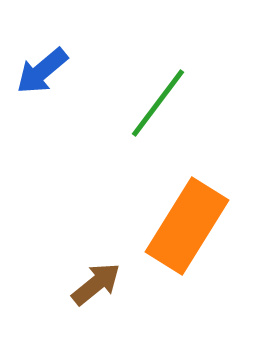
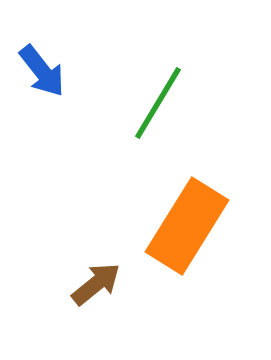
blue arrow: rotated 88 degrees counterclockwise
green line: rotated 6 degrees counterclockwise
